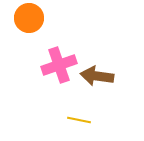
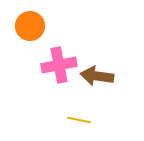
orange circle: moved 1 px right, 8 px down
pink cross: rotated 8 degrees clockwise
